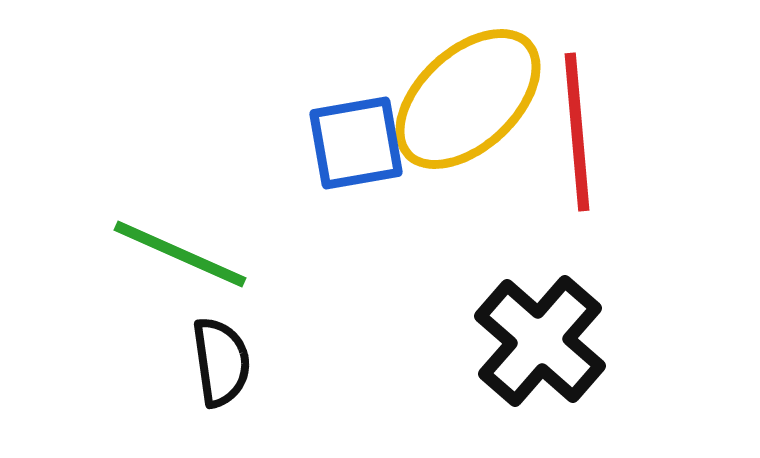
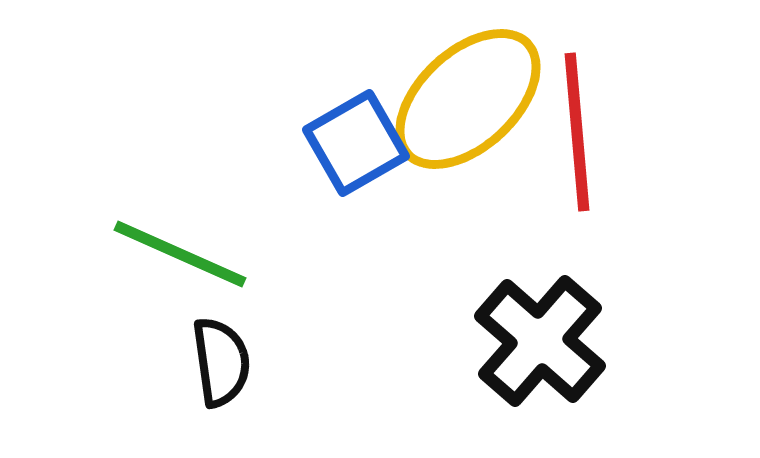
blue square: rotated 20 degrees counterclockwise
